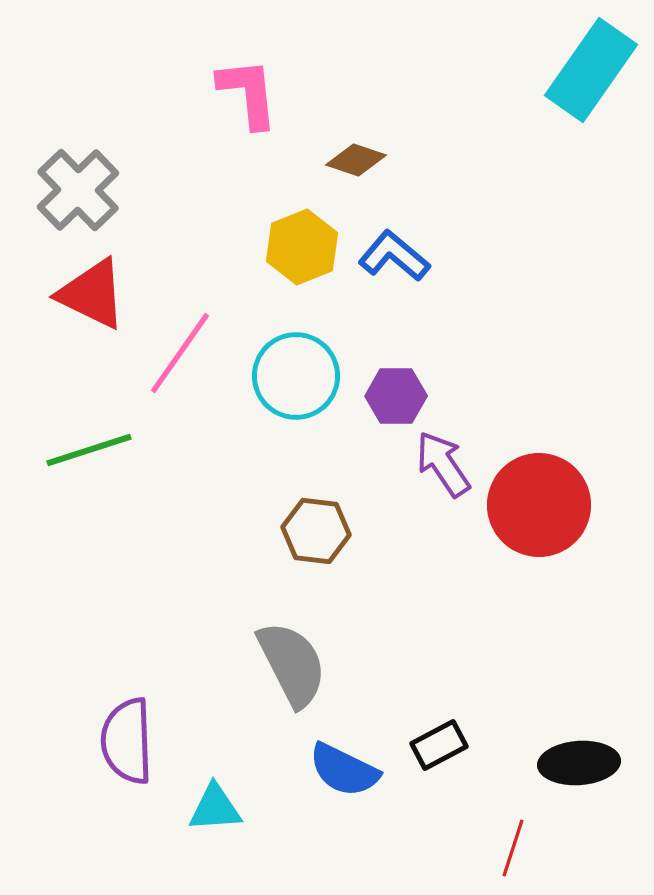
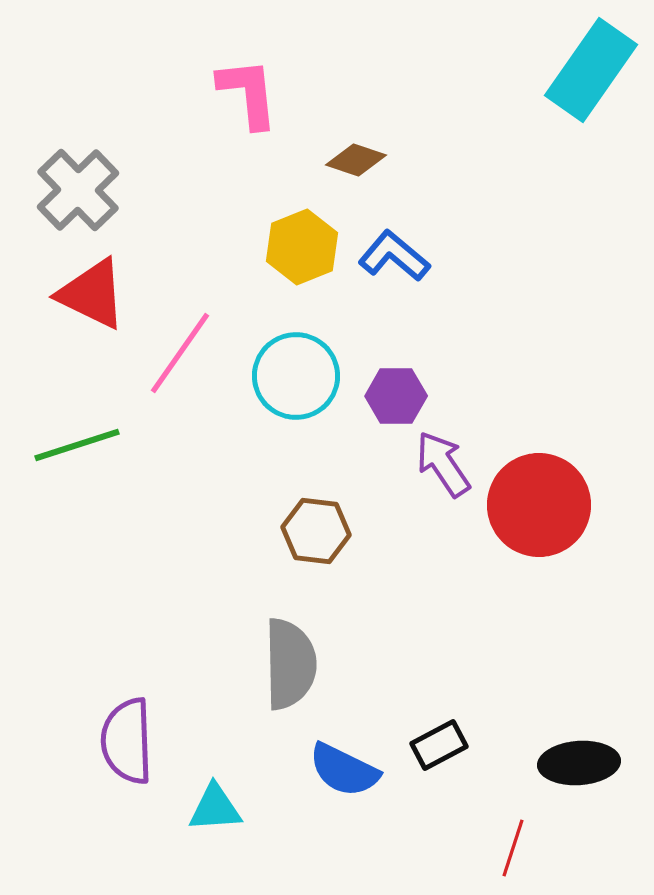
green line: moved 12 px left, 5 px up
gray semicircle: moved 2 px left; rotated 26 degrees clockwise
